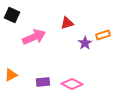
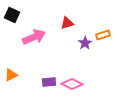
purple rectangle: moved 6 px right
